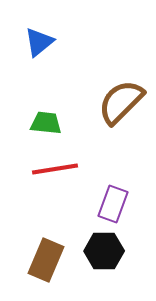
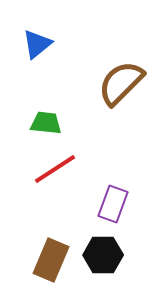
blue triangle: moved 2 px left, 2 px down
brown semicircle: moved 19 px up
red line: rotated 24 degrees counterclockwise
black hexagon: moved 1 px left, 4 px down
brown rectangle: moved 5 px right
